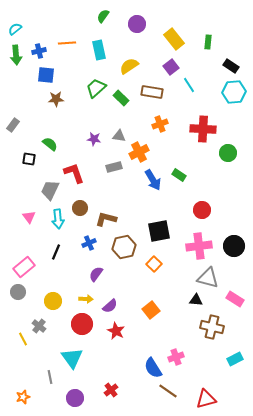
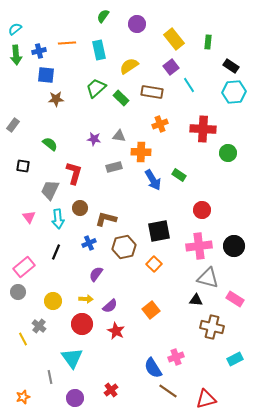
orange cross at (139, 152): moved 2 px right; rotated 30 degrees clockwise
black square at (29, 159): moved 6 px left, 7 px down
red L-shape at (74, 173): rotated 35 degrees clockwise
